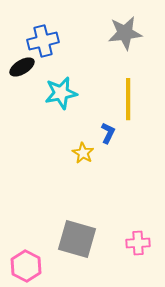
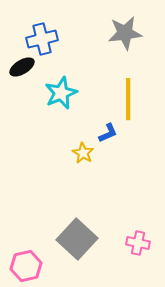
blue cross: moved 1 px left, 2 px up
cyan star: rotated 12 degrees counterclockwise
blue L-shape: rotated 40 degrees clockwise
gray square: rotated 27 degrees clockwise
pink cross: rotated 15 degrees clockwise
pink hexagon: rotated 20 degrees clockwise
